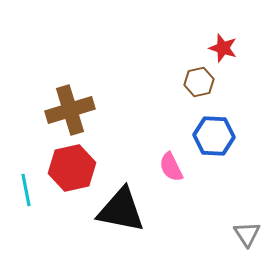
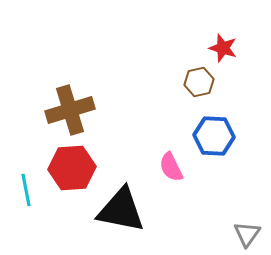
red hexagon: rotated 9 degrees clockwise
gray triangle: rotated 8 degrees clockwise
